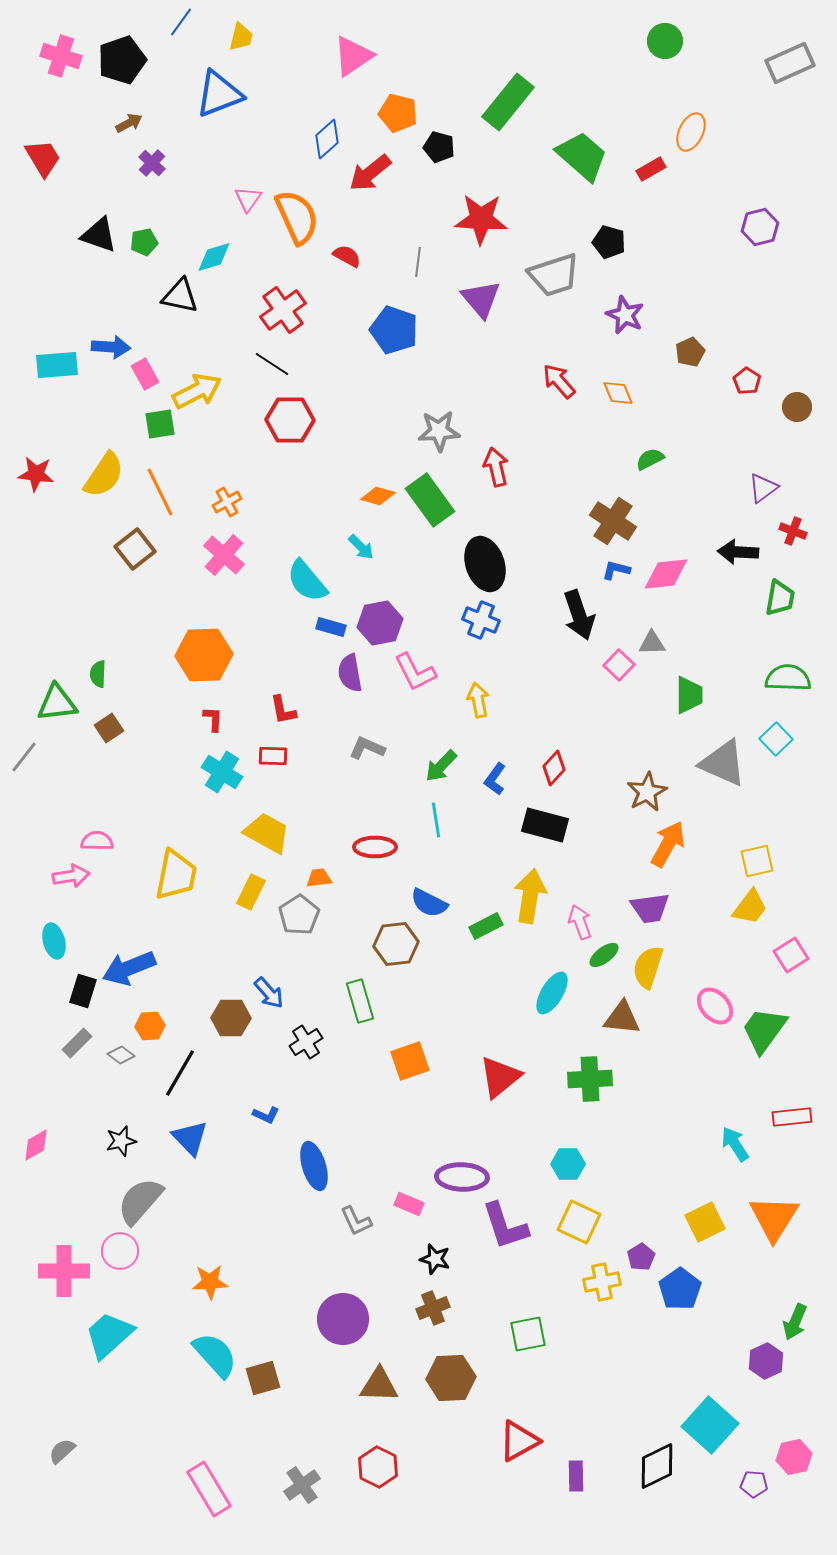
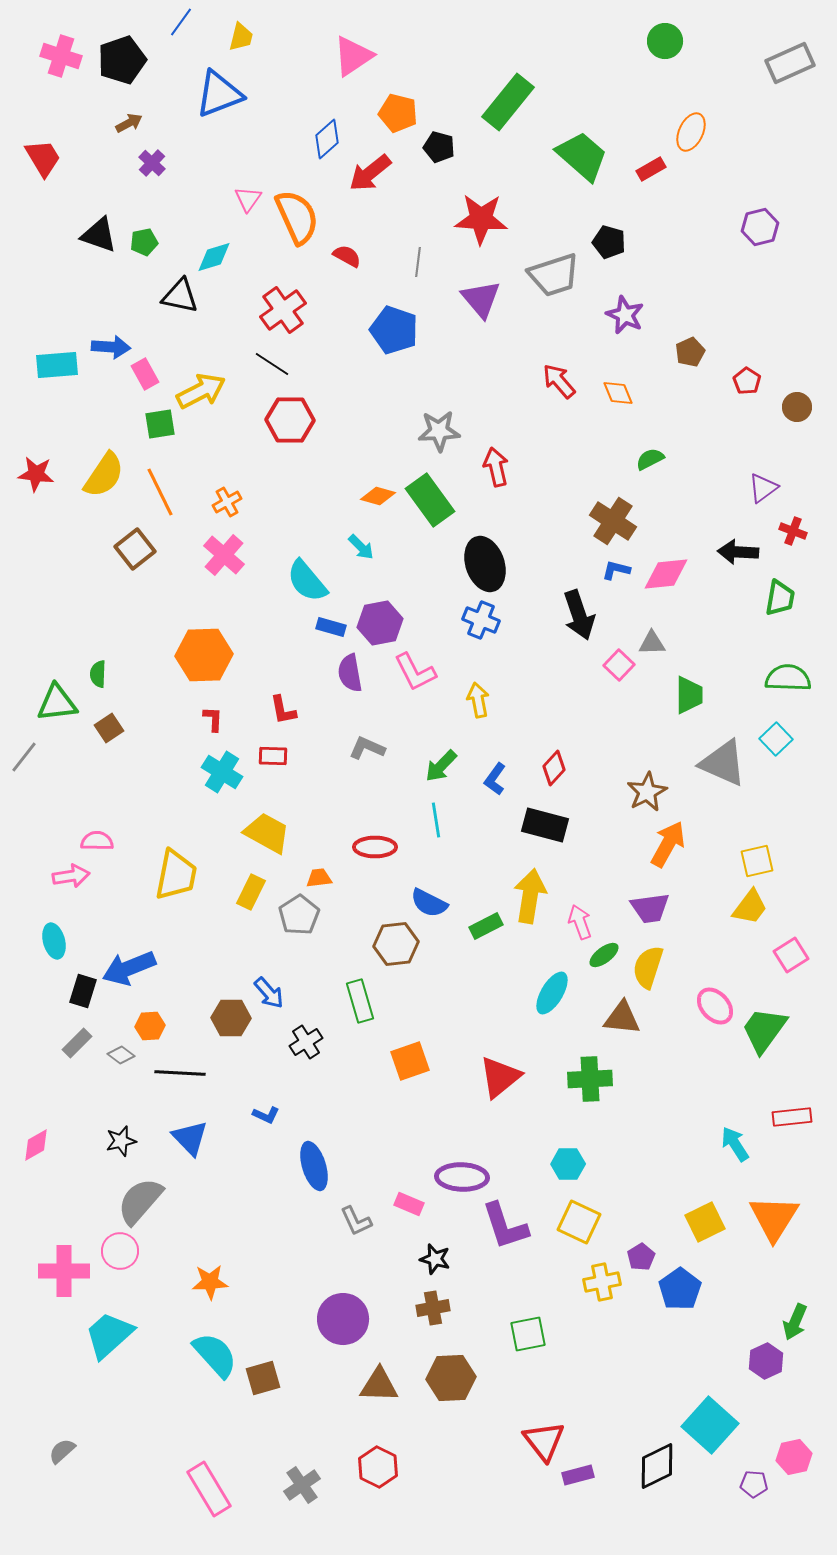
yellow arrow at (197, 391): moved 4 px right
black line at (180, 1073): rotated 63 degrees clockwise
brown cross at (433, 1308): rotated 12 degrees clockwise
red triangle at (519, 1441): moved 25 px right; rotated 39 degrees counterclockwise
purple rectangle at (576, 1476): moved 2 px right, 1 px up; rotated 76 degrees clockwise
